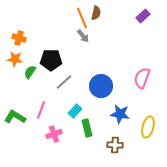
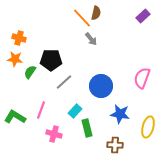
orange line: rotated 20 degrees counterclockwise
gray arrow: moved 8 px right, 3 px down
pink cross: rotated 35 degrees clockwise
